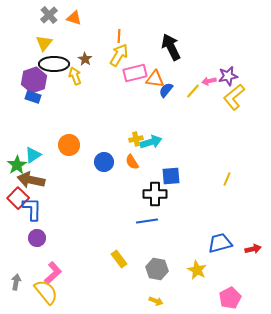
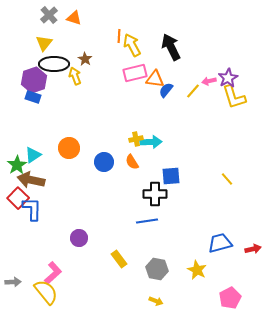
yellow arrow at (119, 55): moved 13 px right, 10 px up; rotated 60 degrees counterclockwise
purple star at (228, 76): moved 2 px down; rotated 18 degrees counterclockwise
yellow L-shape at (234, 97): rotated 68 degrees counterclockwise
cyan arrow at (151, 142): rotated 15 degrees clockwise
orange circle at (69, 145): moved 3 px down
yellow line at (227, 179): rotated 64 degrees counterclockwise
purple circle at (37, 238): moved 42 px right
gray arrow at (16, 282): moved 3 px left; rotated 77 degrees clockwise
